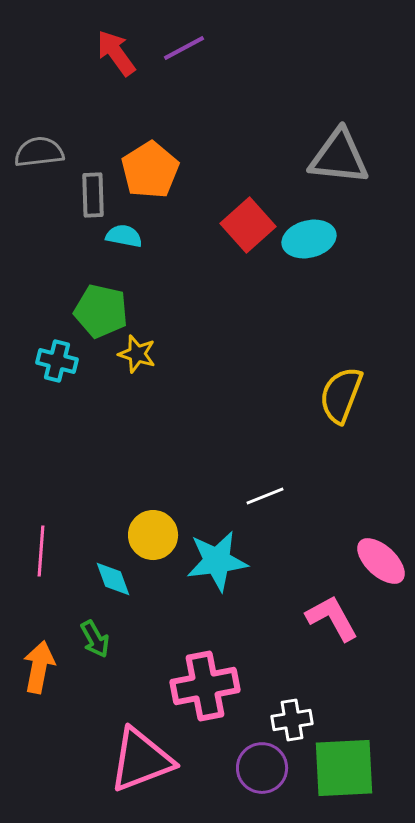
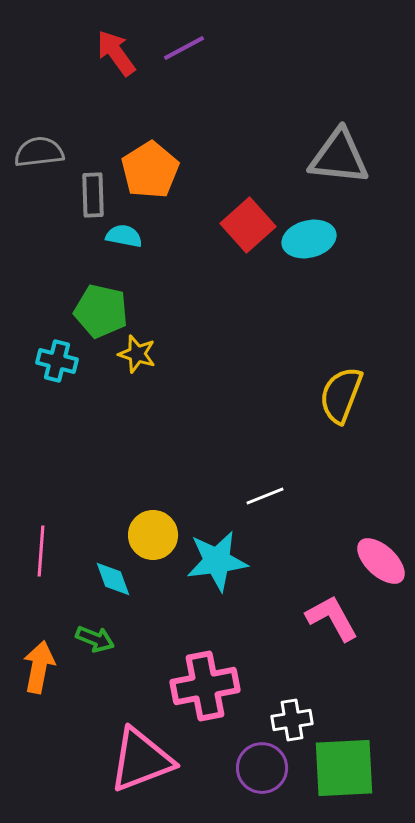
green arrow: rotated 39 degrees counterclockwise
